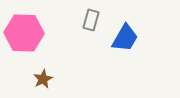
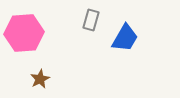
pink hexagon: rotated 6 degrees counterclockwise
brown star: moved 3 px left
